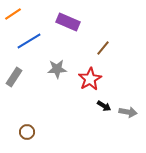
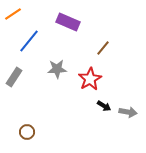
blue line: rotated 20 degrees counterclockwise
